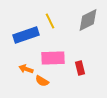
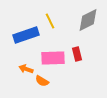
red rectangle: moved 3 px left, 14 px up
